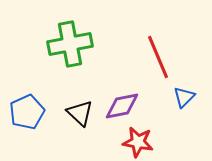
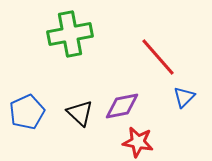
green cross: moved 10 px up
red line: rotated 18 degrees counterclockwise
